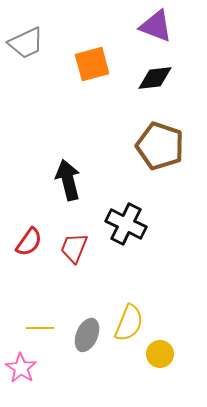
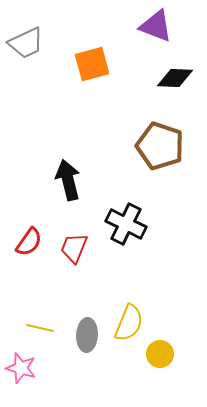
black diamond: moved 20 px right; rotated 9 degrees clockwise
yellow line: rotated 12 degrees clockwise
gray ellipse: rotated 20 degrees counterclockwise
pink star: rotated 16 degrees counterclockwise
